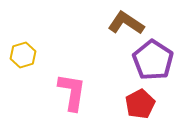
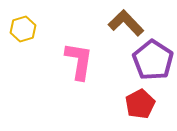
brown L-shape: rotated 12 degrees clockwise
yellow hexagon: moved 26 px up
pink L-shape: moved 7 px right, 31 px up
